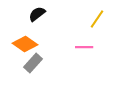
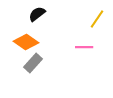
orange diamond: moved 1 px right, 2 px up
